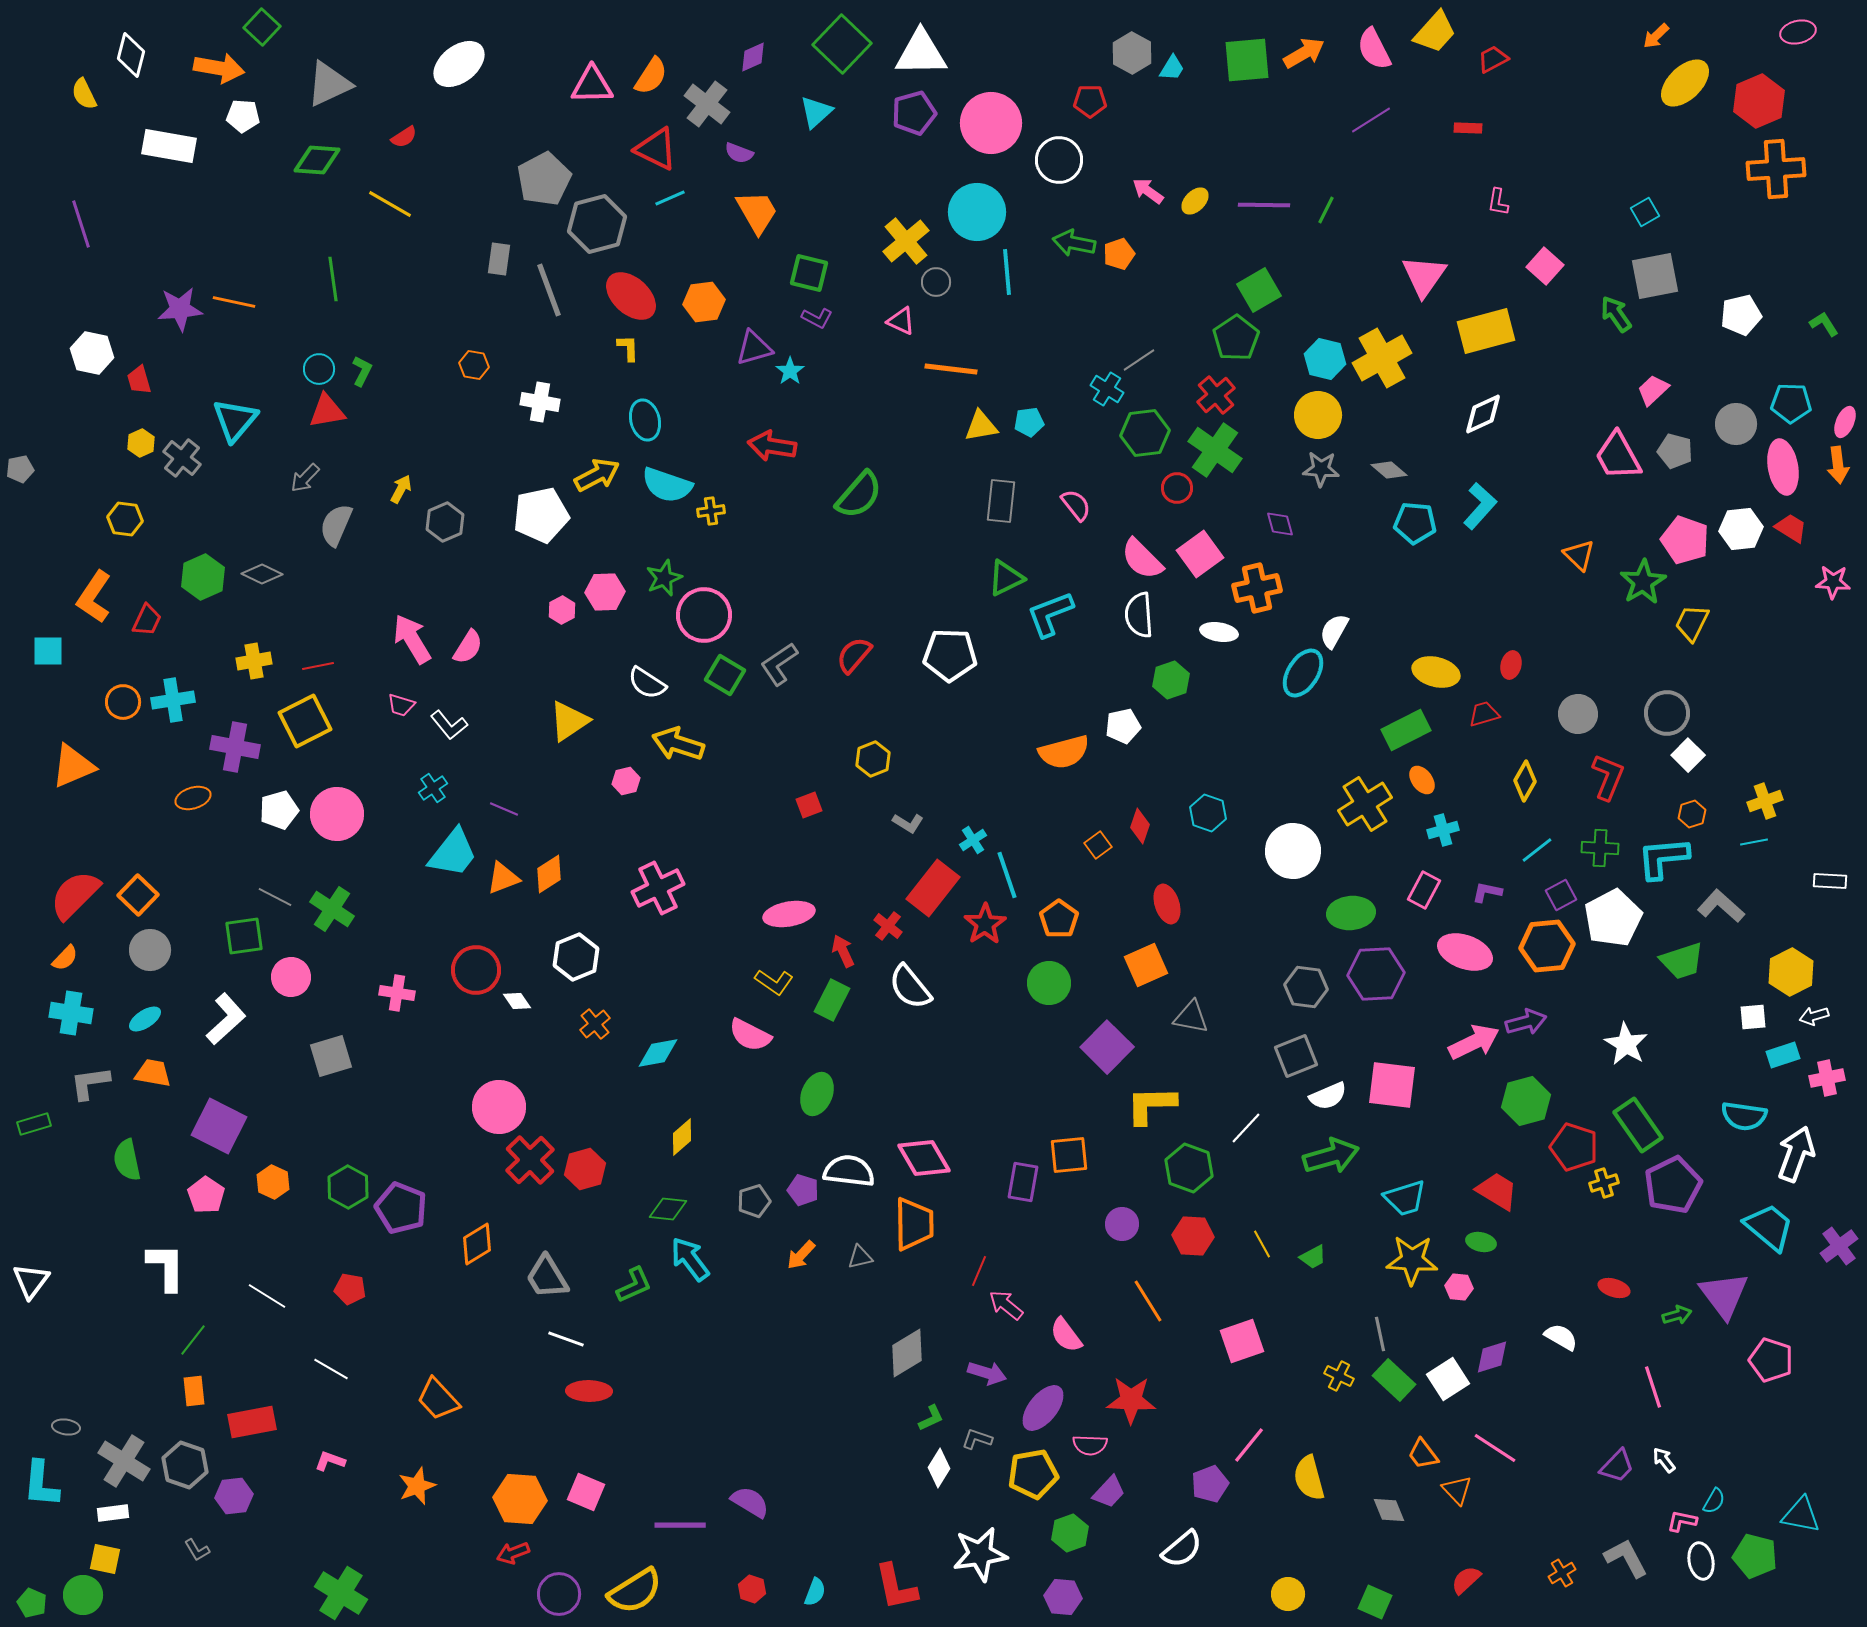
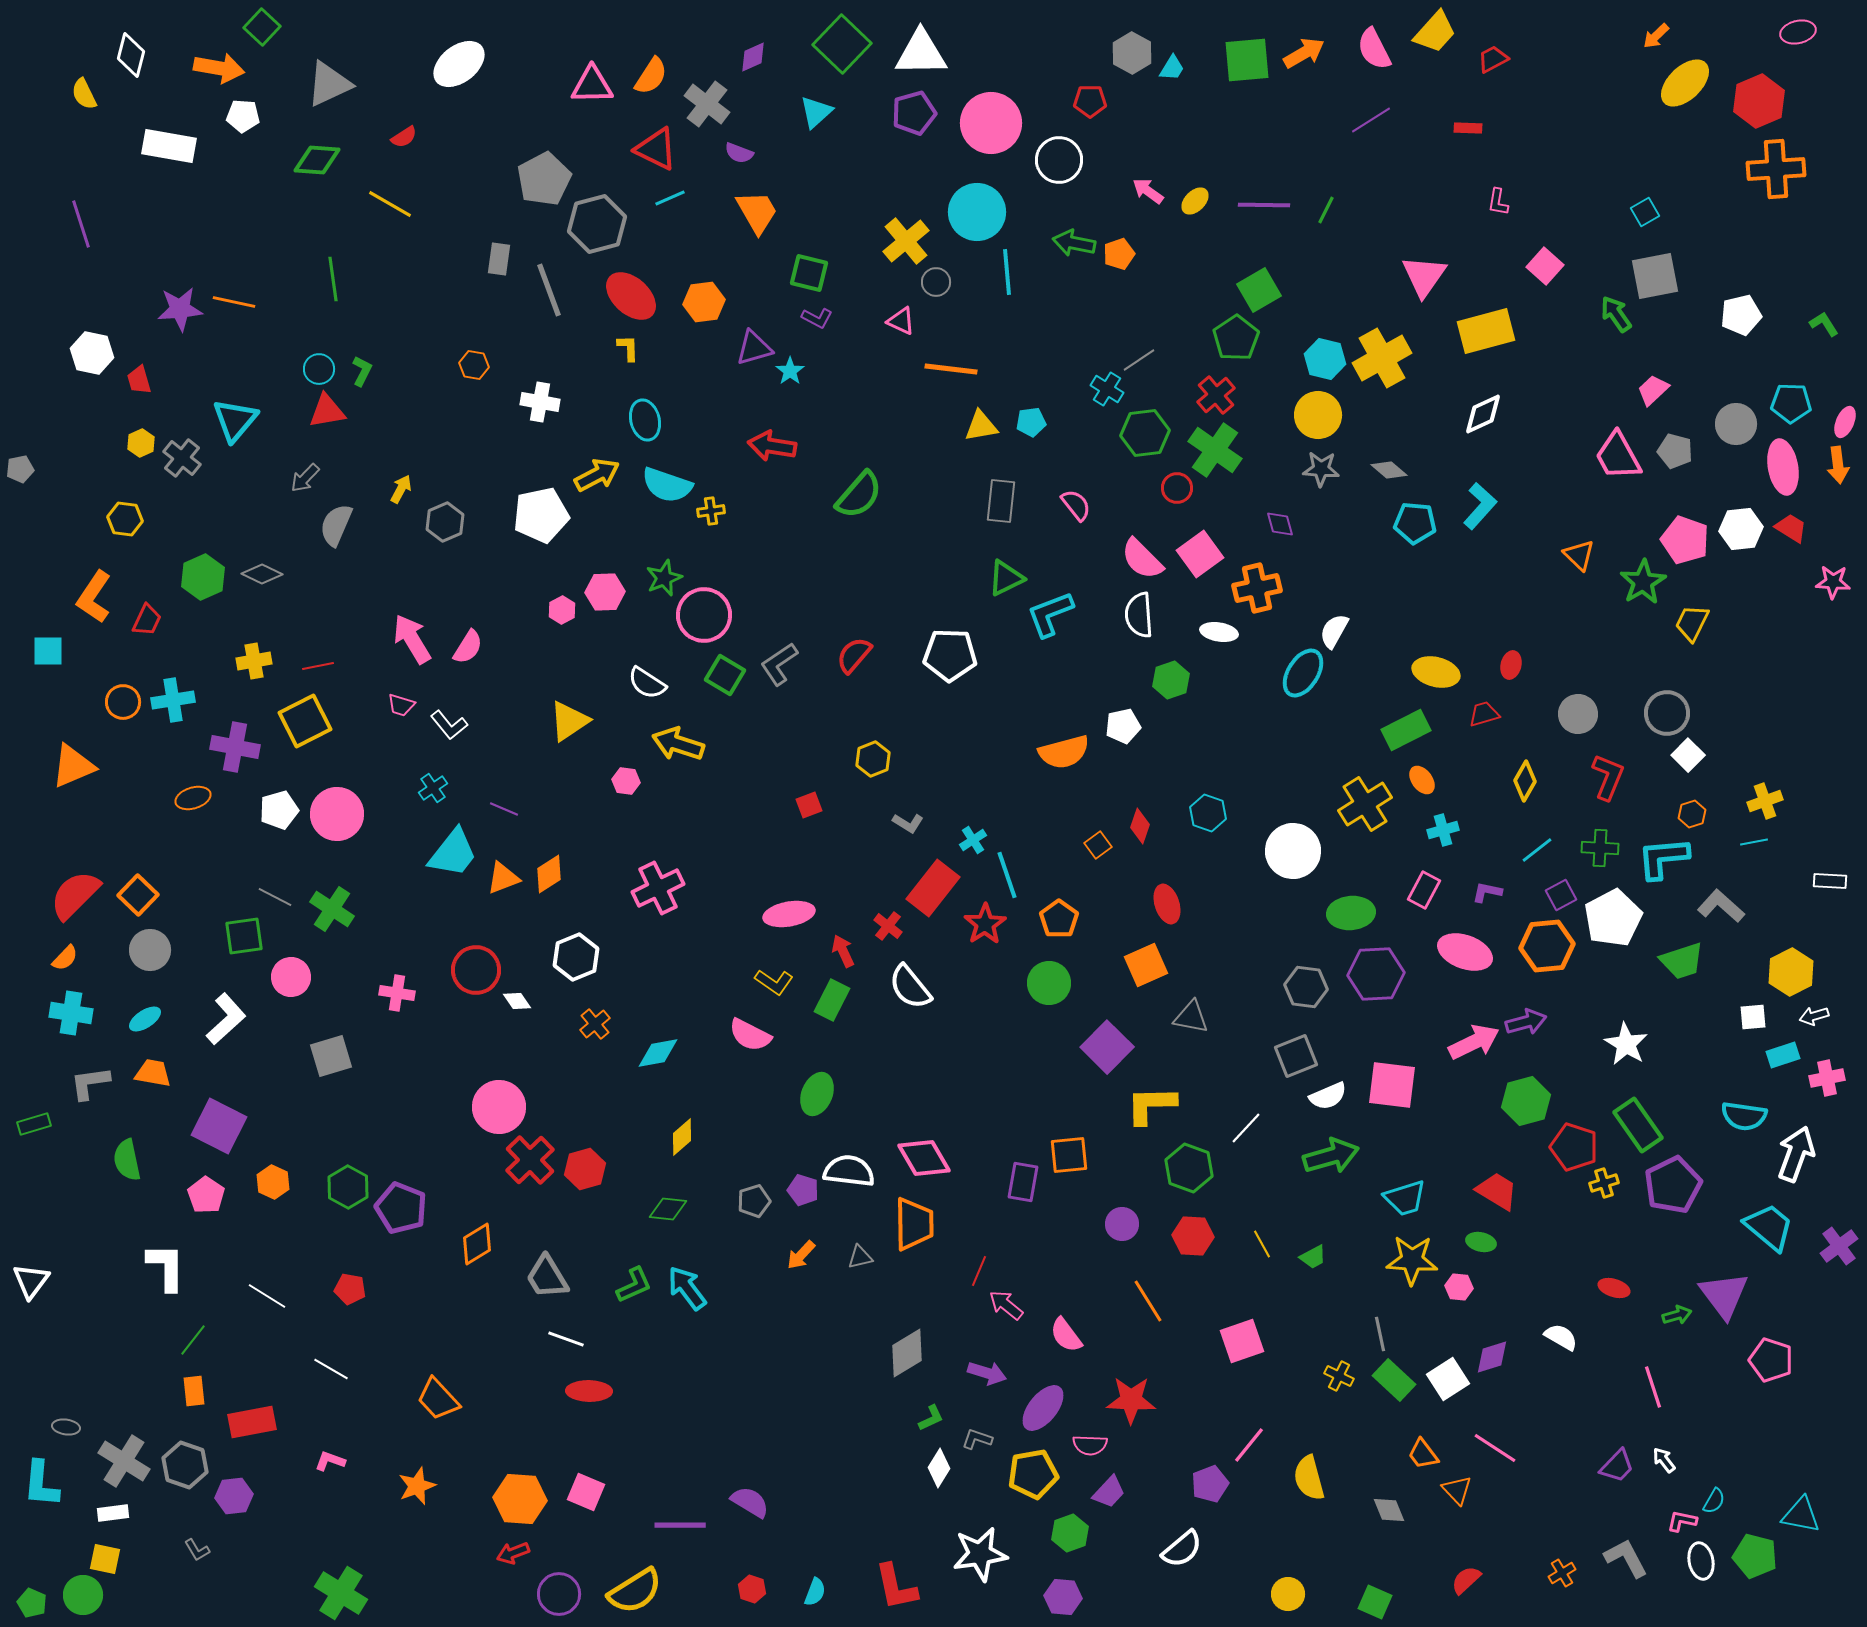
cyan pentagon at (1029, 422): moved 2 px right
pink hexagon at (626, 781): rotated 20 degrees clockwise
cyan arrow at (690, 1259): moved 3 px left, 29 px down
